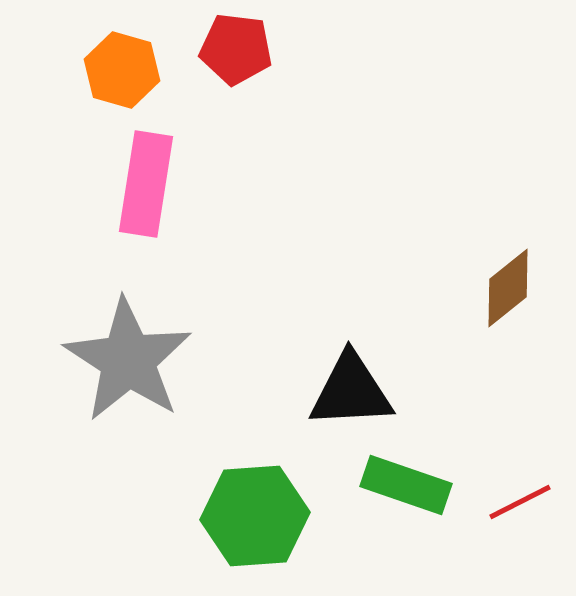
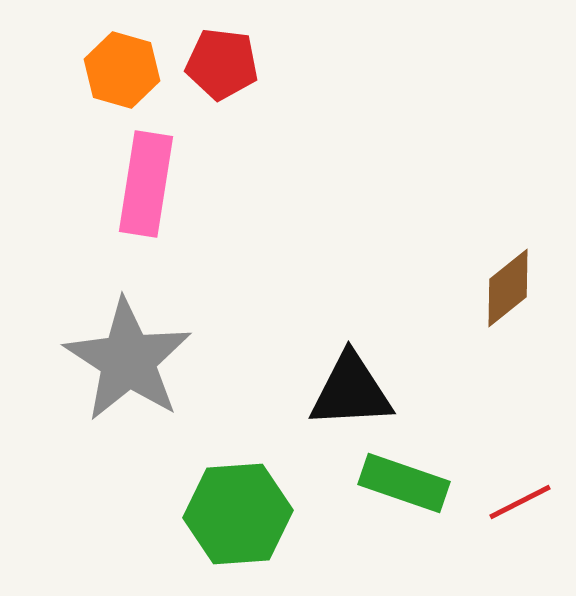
red pentagon: moved 14 px left, 15 px down
green rectangle: moved 2 px left, 2 px up
green hexagon: moved 17 px left, 2 px up
